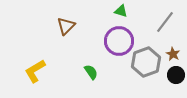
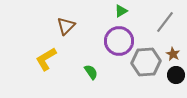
green triangle: rotated 48 degrees counterclockwise
gray hexagon: rotated 16 degrees clockwise
yellow L-shape: moved 11 px right, 12 px up
